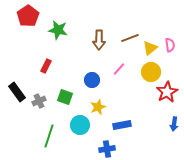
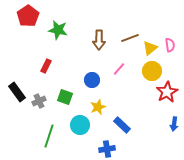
yellow circle: moved 1 px right, 1 px up
blue rectangle: rotated 54 degrees clockwise
